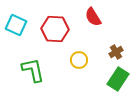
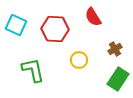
brown cross: moved 1 px left, 3 px up
